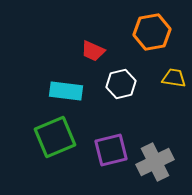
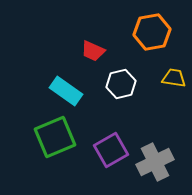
cyan rectangle: rotated 28 degrees clockwise
purple square: rotated 16 degrees counterclockwise
